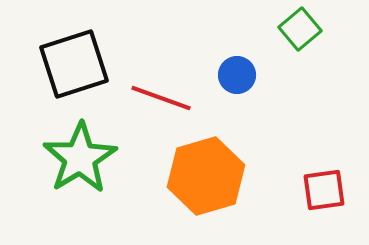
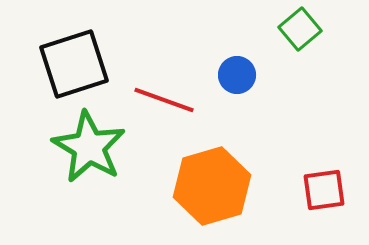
red line: moved 3 px right, 2 px down
green star: moved 9 px right, 11 px up; rotated 10 degrees counterclockwise
orange hexagon: moved 6 px right, 10 px down
